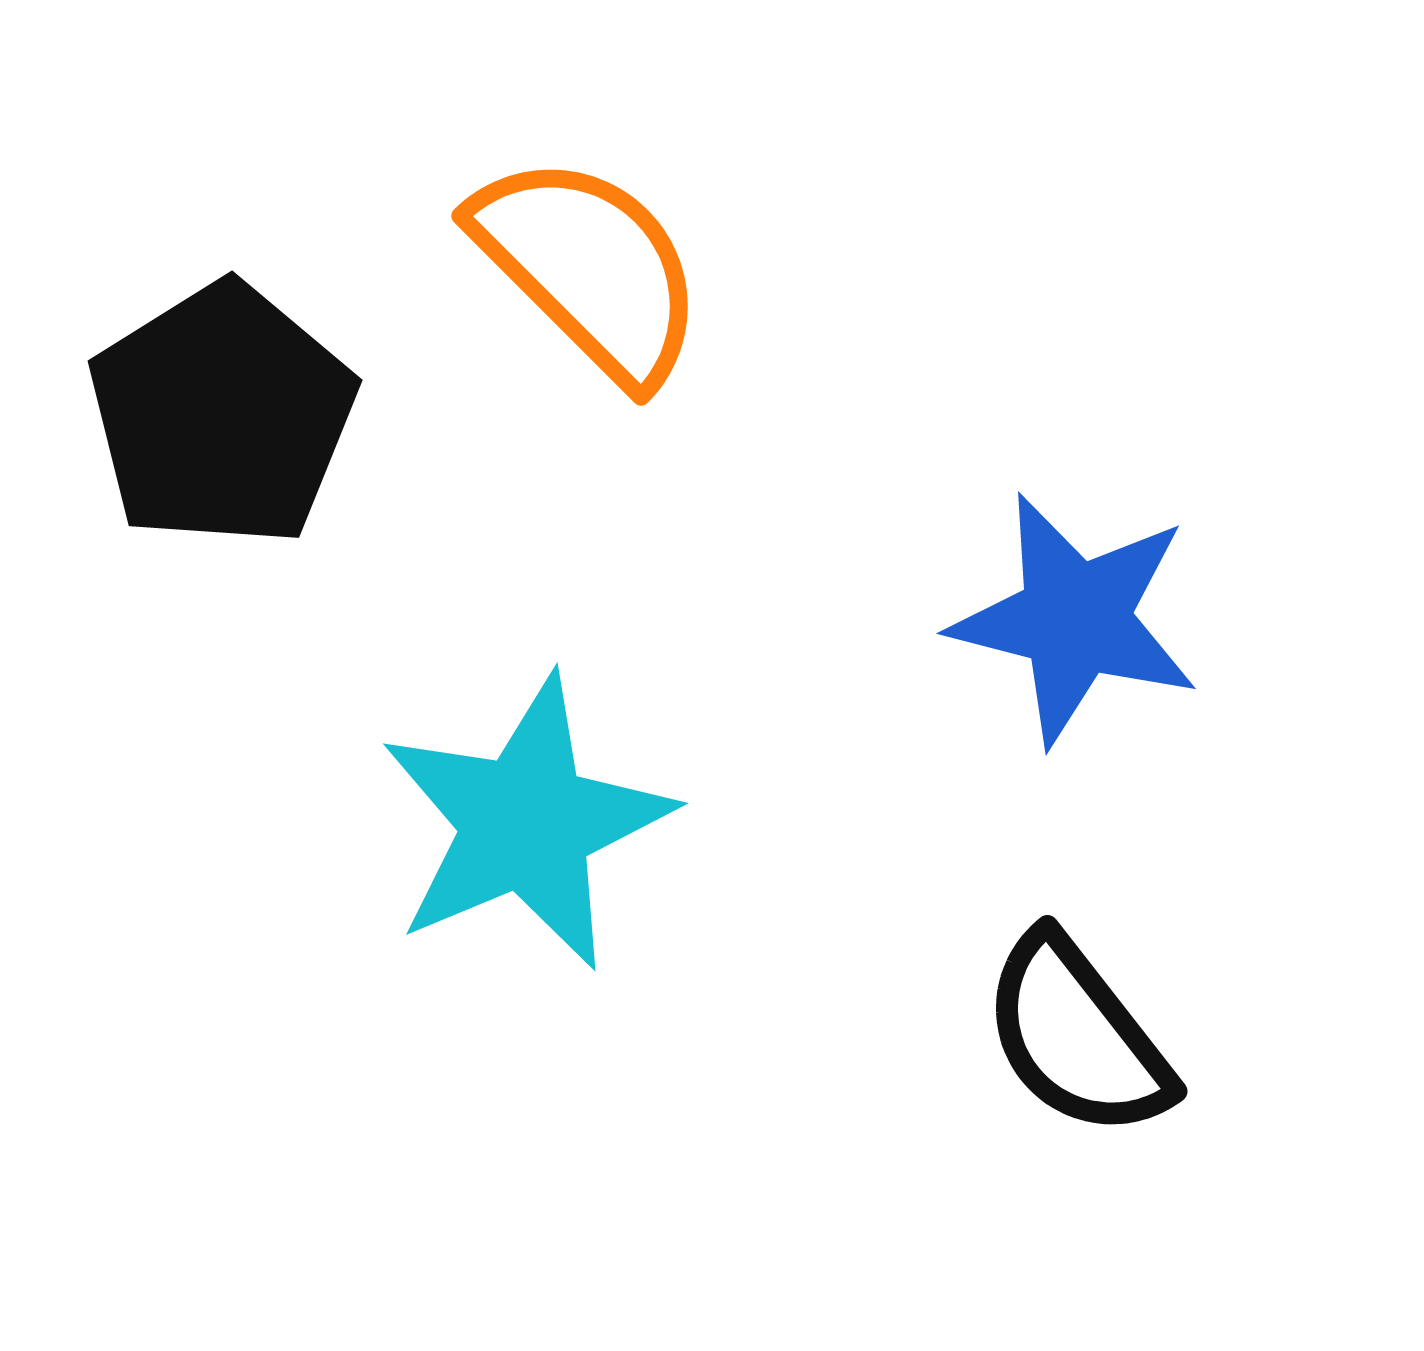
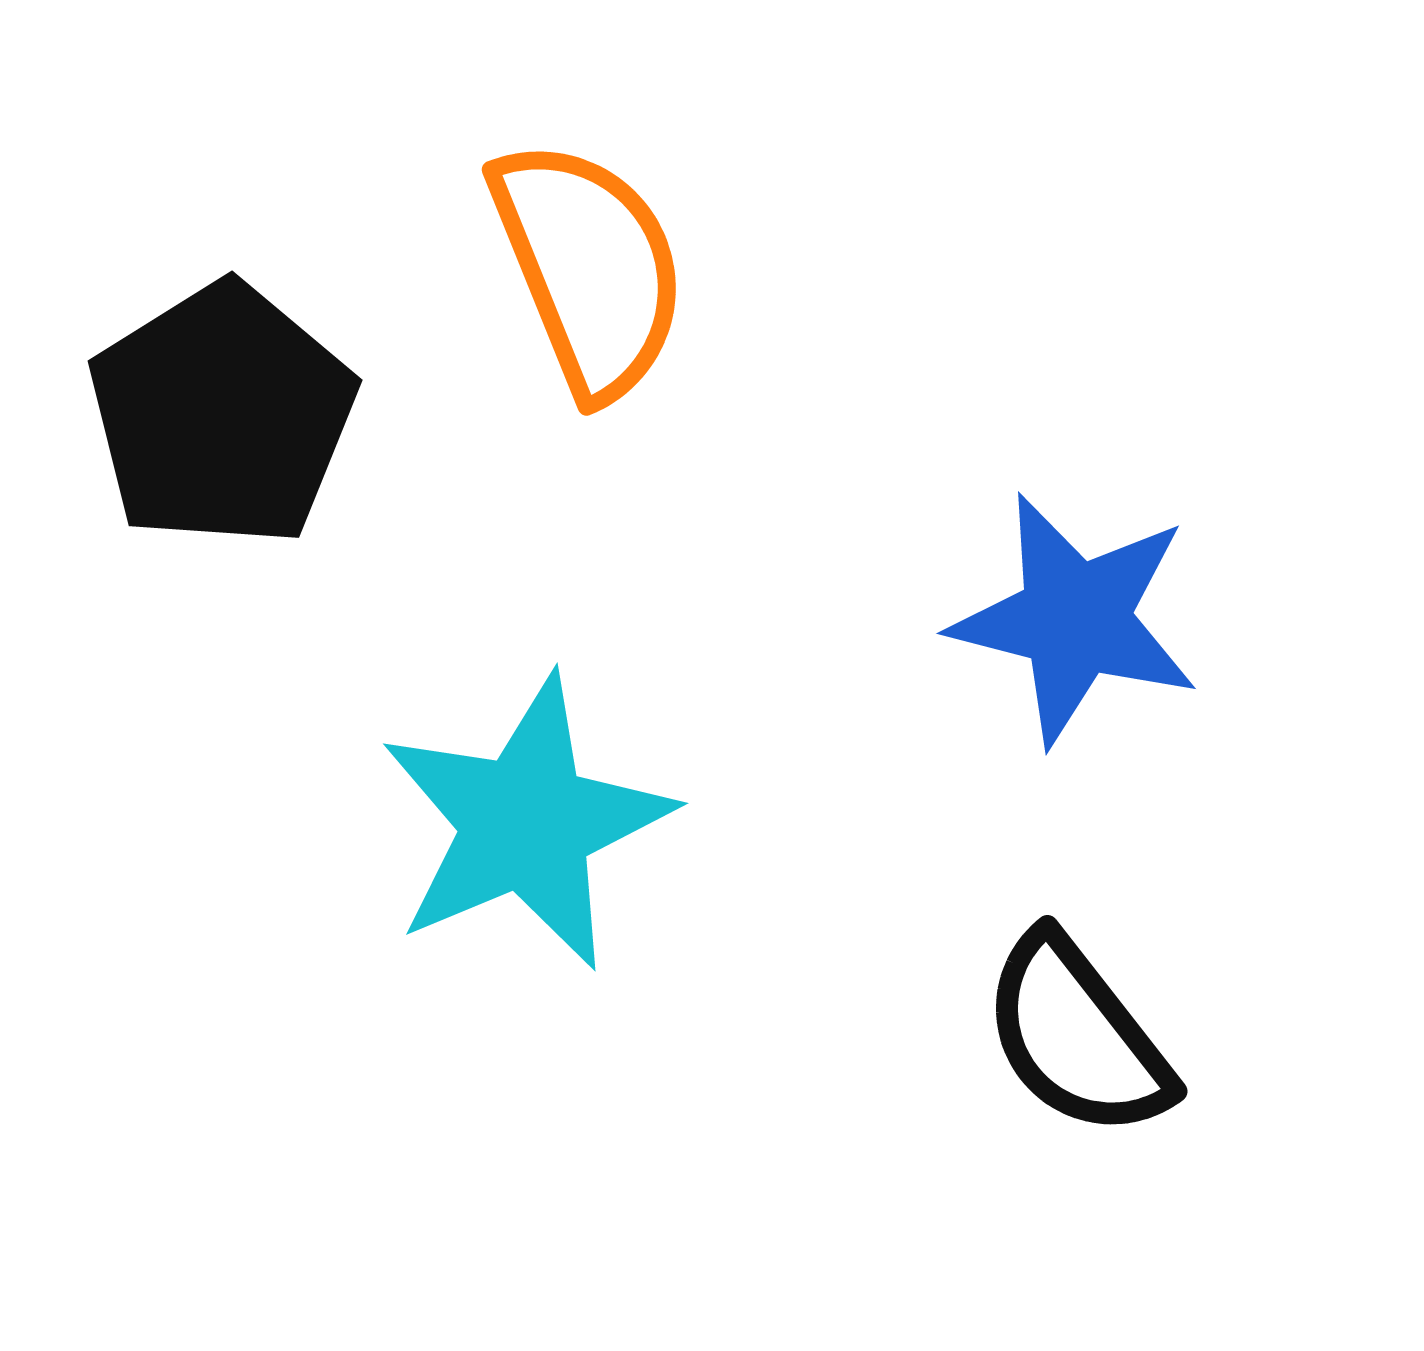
orange semicircle: rotated 23 degrees clockwise
